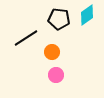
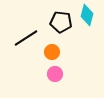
cyan diamond: rotated 40 degrees counterclockwise
black pentagon: moved 2 px right, 3 px down
pink circle: moved 1 px left, 1 px up
